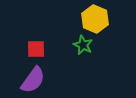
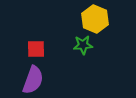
green star: rotated 30 degrees counterclockwise
purple semicircle: rotated 16 degrees counterclockwise
